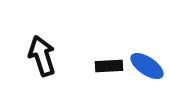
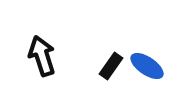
black rectangle: moved 2 px right; rotated 52 degrees counterclockwise
